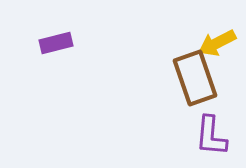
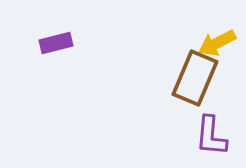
brown rectangle: rotated 42 degrees clockwise
